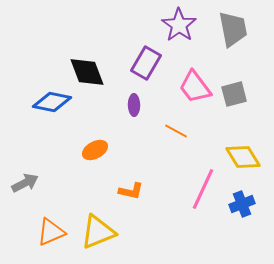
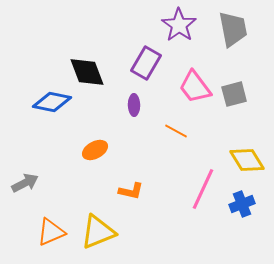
yellow diamond: moved 4 px right, 3 px down
